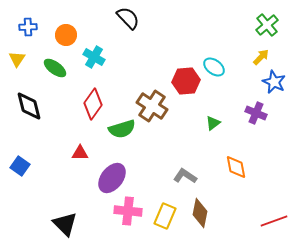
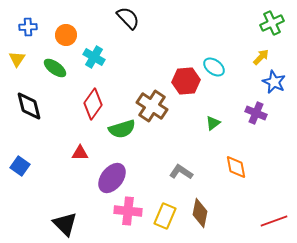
green cross: moved 5 px right, 2 px up; rotated 15 degrees clockwise
gray L-shape: moved 4 px left, 4 px up
